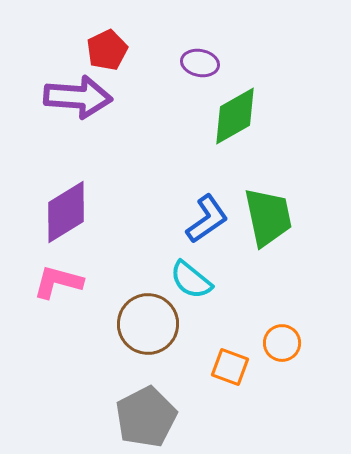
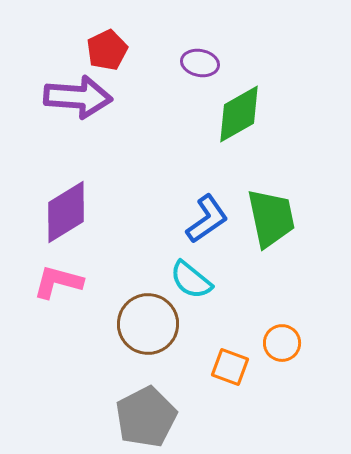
green diamond: moved 4 px right, 2 px up
green trapezoid: moved 3 px right, 1 px down
